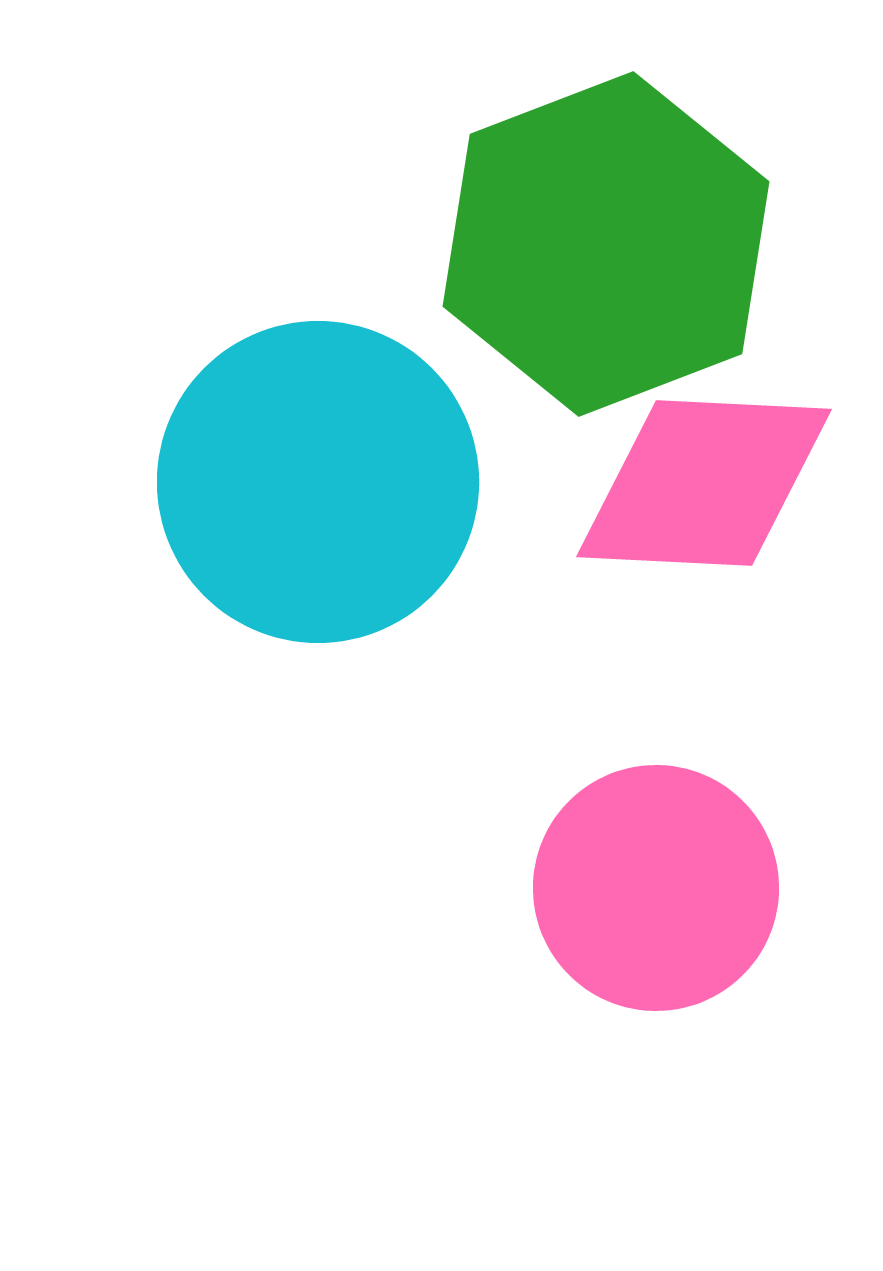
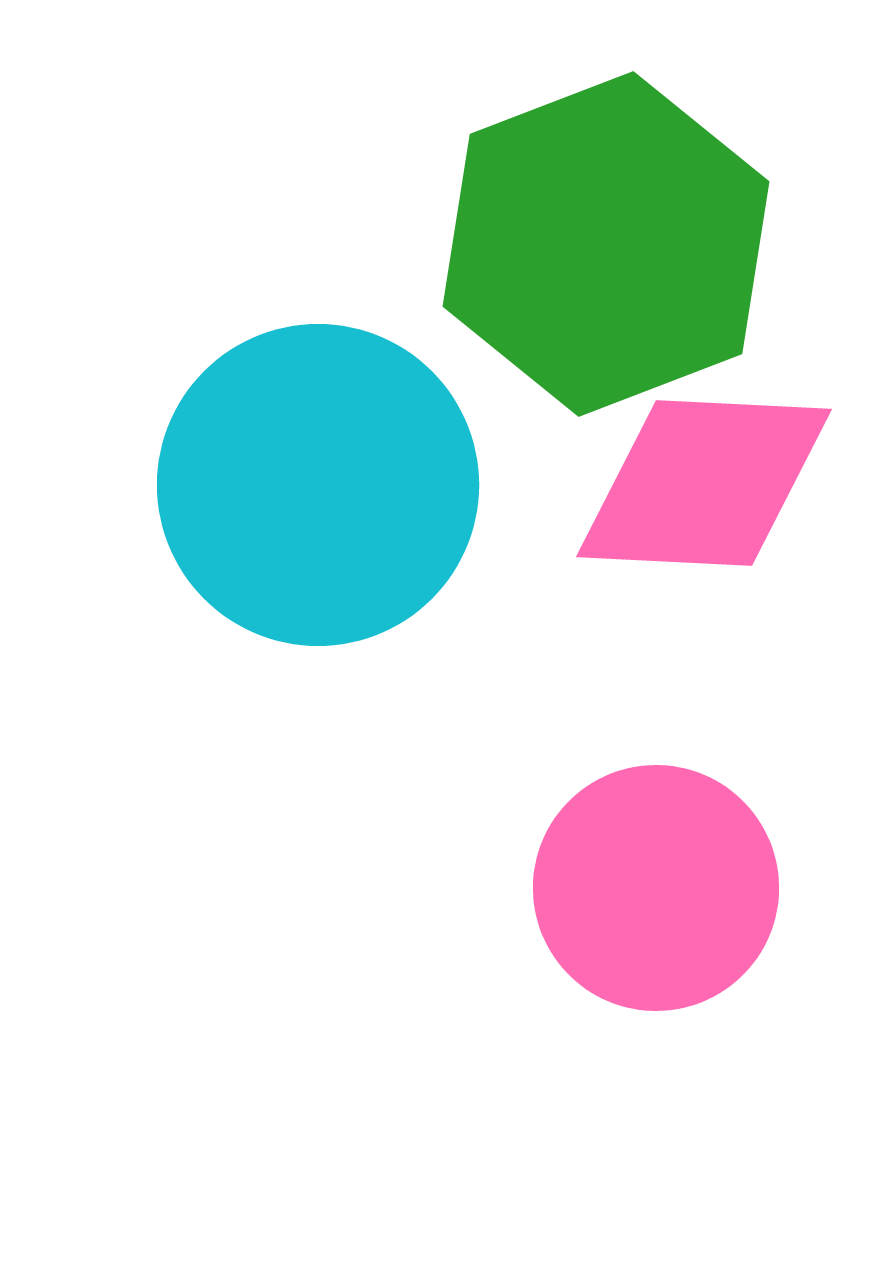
cyan circle: moved 3 px down
